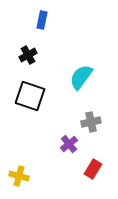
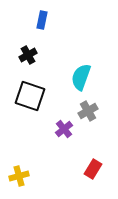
cyan semicircle: rotated 16 degrees counterclockwise
gray cross: moved 3 px left, 11 px up; rotated 18 degrees counterclockwise
purple cross: moved 5 px left, 15 px up
yellow cross: rotated 30 degrees counterclockwise
